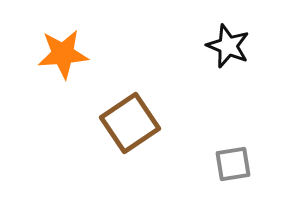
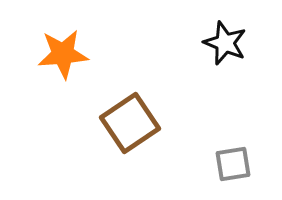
black star: moved 3 px left, 3 px up
